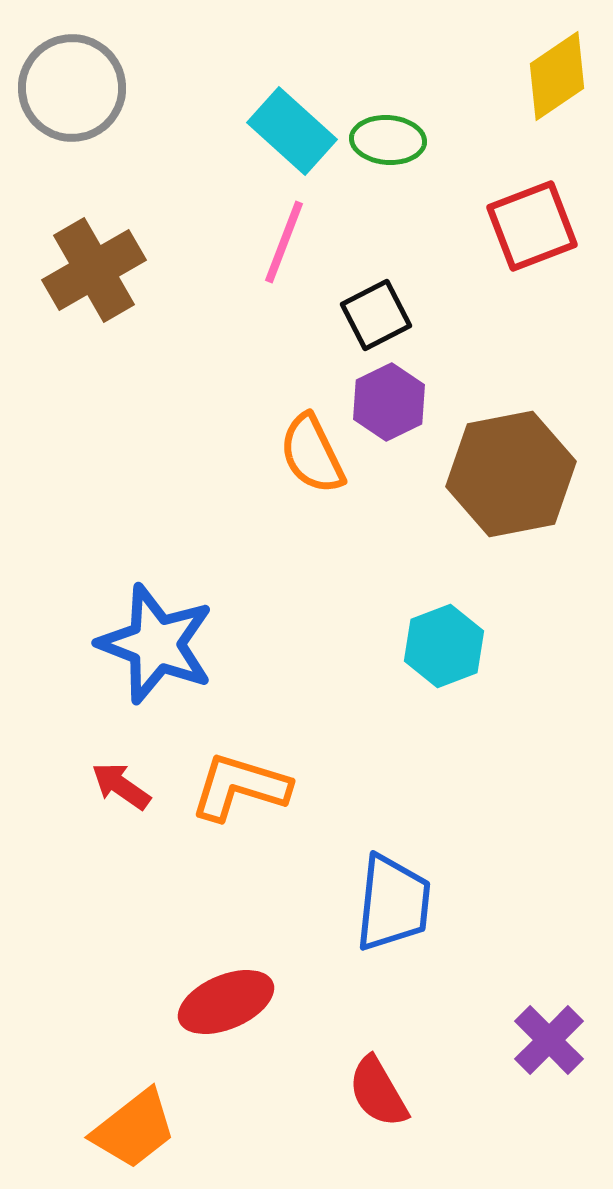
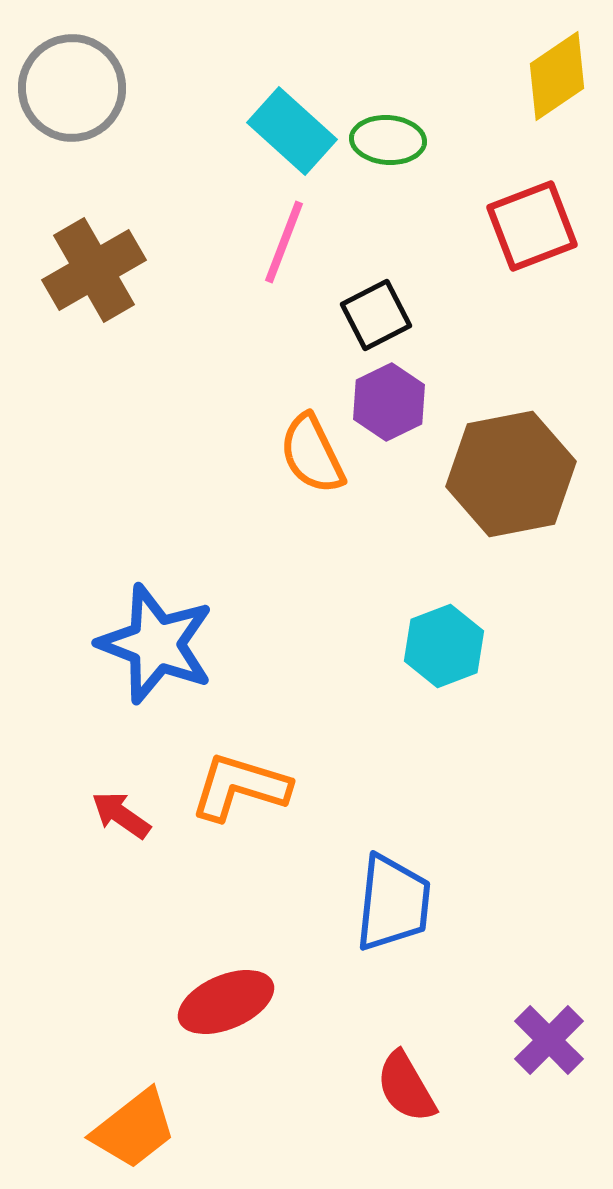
red arrow: moved 29 px down
red semicircle: moved 28 px right, 5 px up
